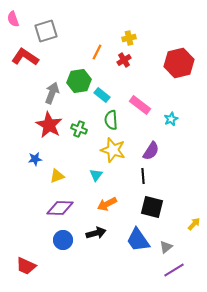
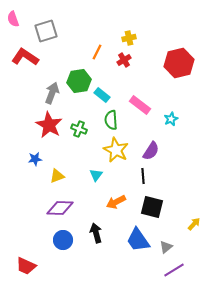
yellow star: moved 3 px right; rotated 10 degrees clockwise
orange arrow: moved 9 px right, 2 px up
black arrow: rotated 90 degrees counterclockwise
